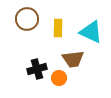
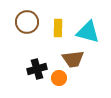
brown circle: moved 3 px down
cyan triangle: moved 3 px left; rotated 10 degrees counterclockwise
